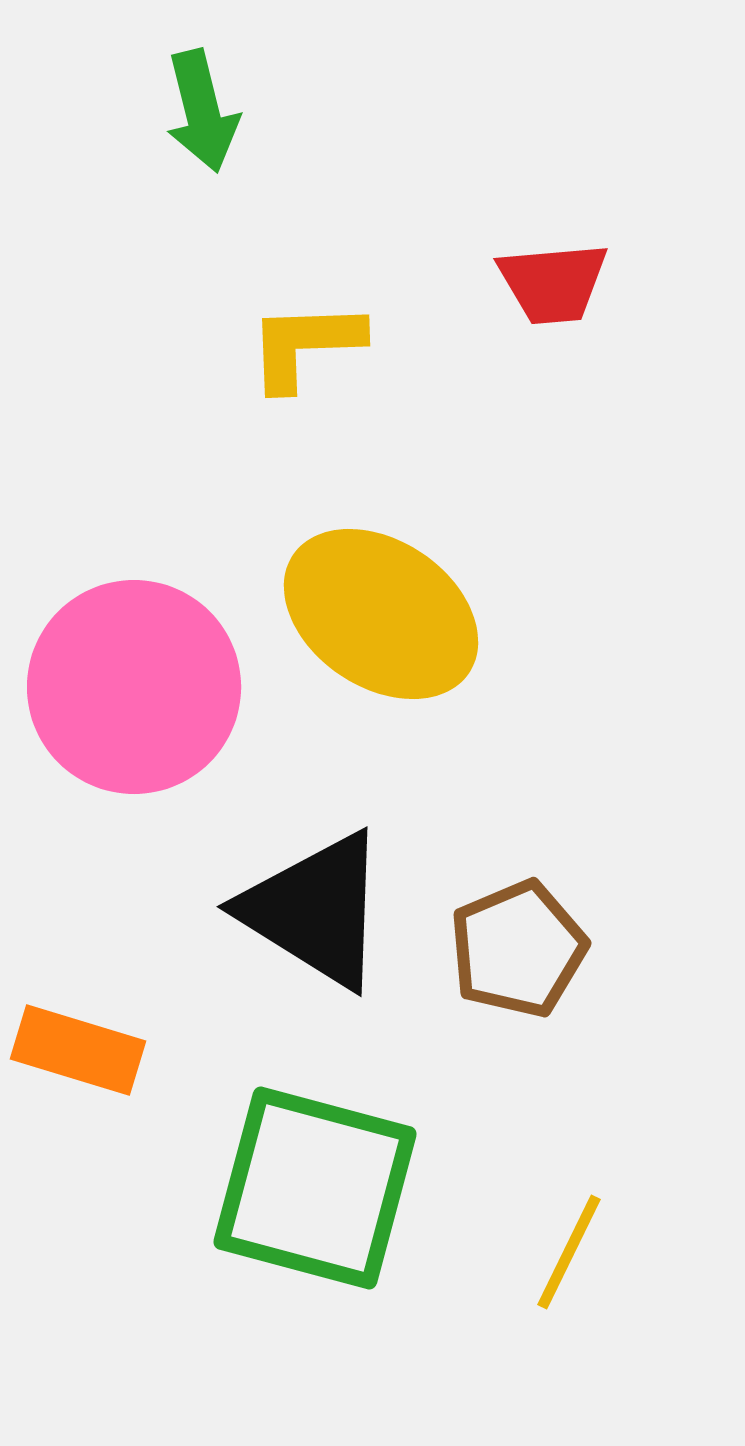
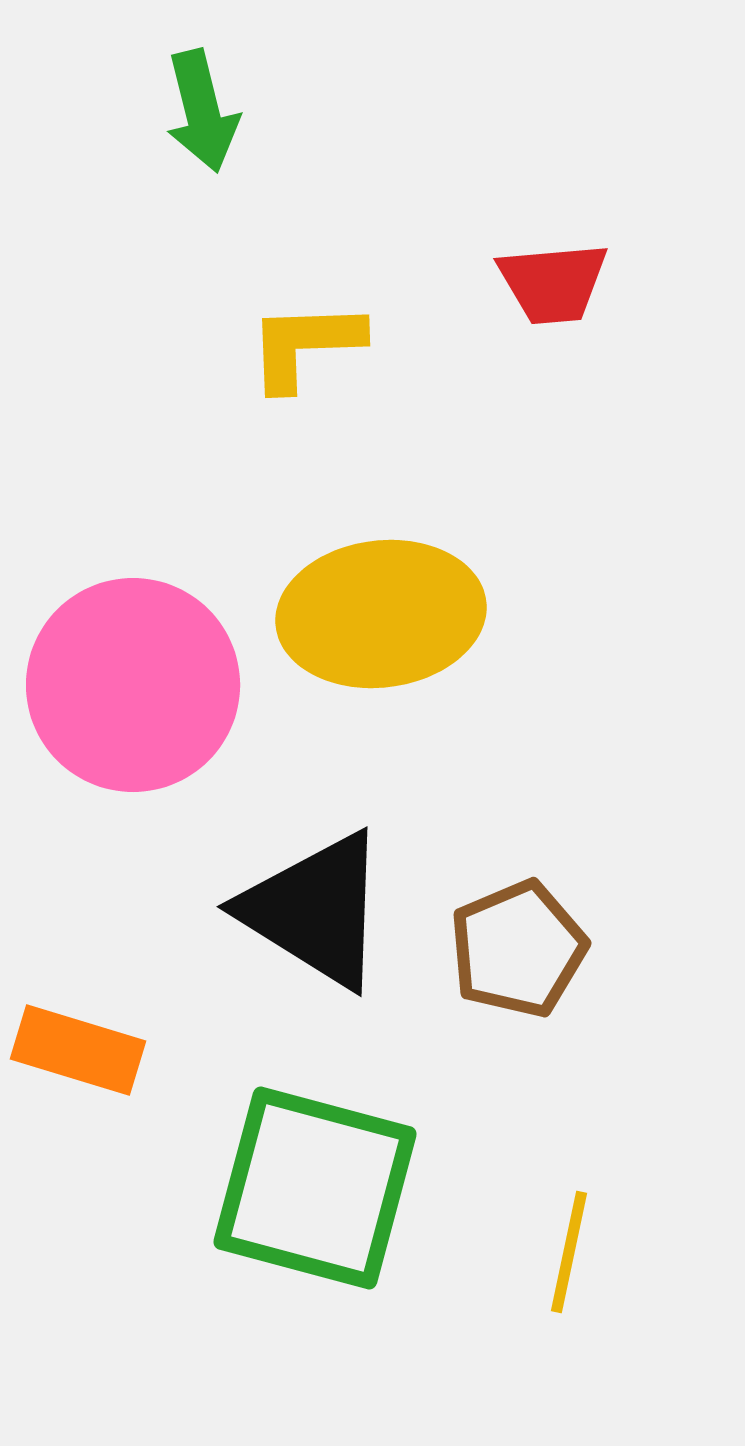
yellow ellipse: rotated 41 degrees counterclockwise
pink circle: moved 1 px left, 2 px up
yellow line: rotated 14 degrees counterclockwise
